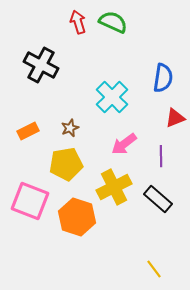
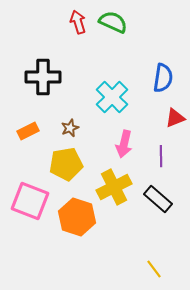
black cross: moved 2 px right, 12 px down; rotated 28 degrees counterclockwise
pink arrow: rotated 40 degrees counterclockwise
